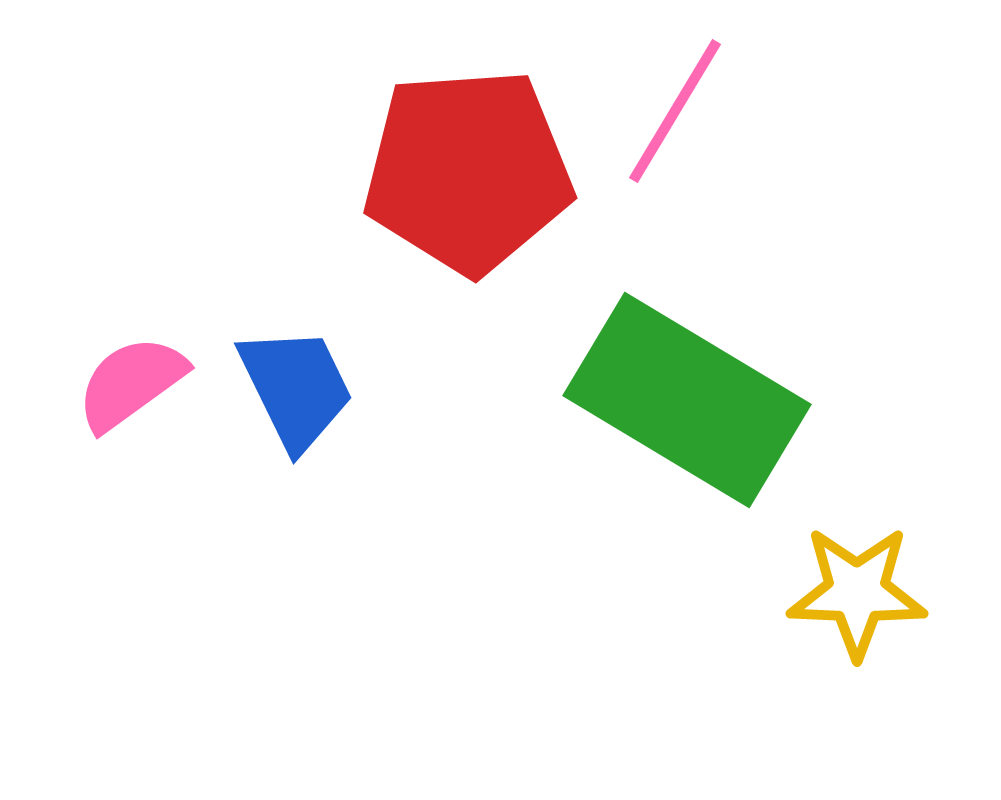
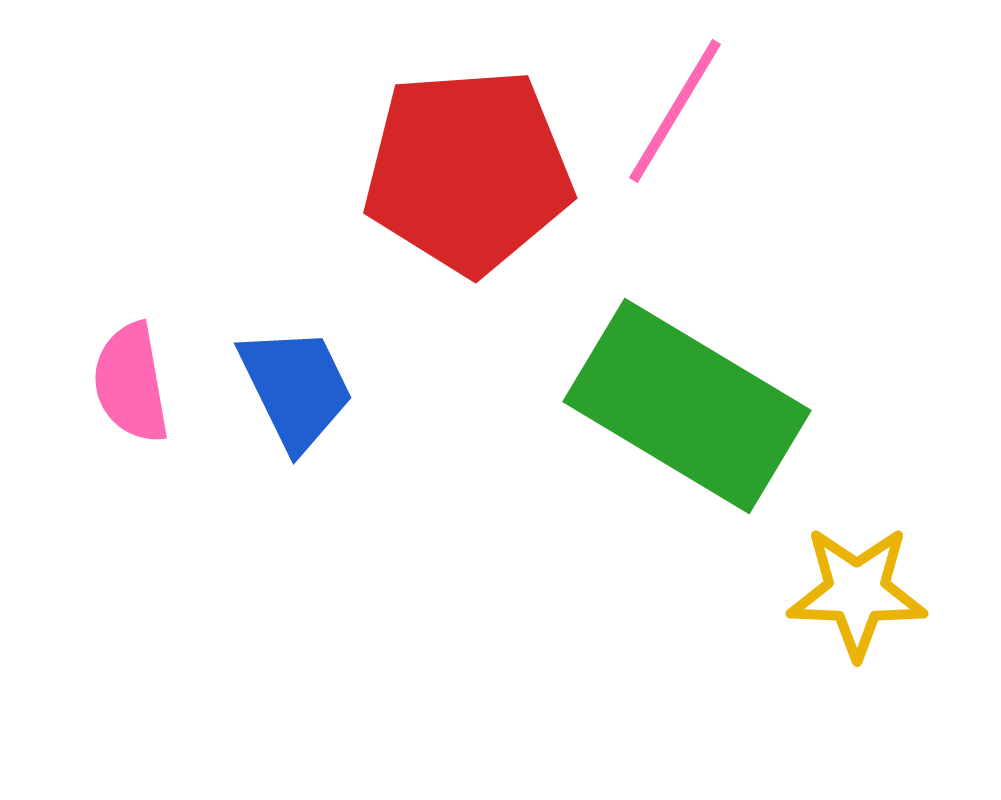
pink semicircle: rotated 64 degrees counterclockwise
green rectangle: moved 6 px down
